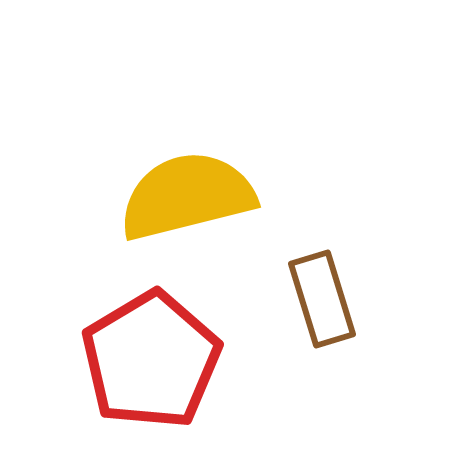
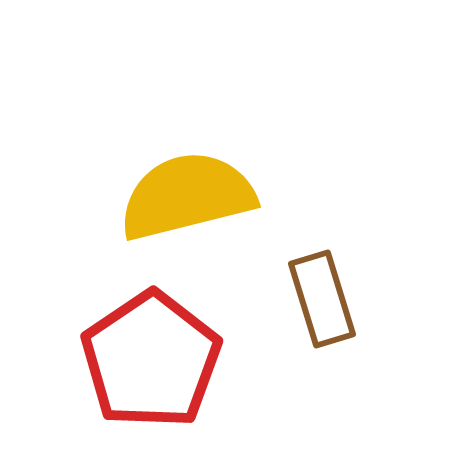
red pentagon: rotated 3 degrees counterclockwise
